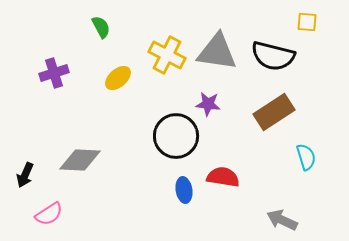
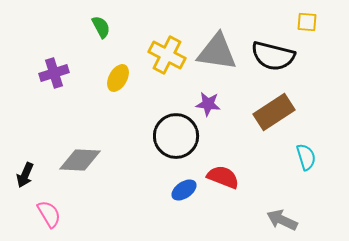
yellow ellipse: rotated 20 degrees counterclockwise
red semicircle: rotated 12 degrees clockwise
blue ellipse: rotated 65 degrees clockwise
pink semicircle: rotated 88 degrees counterclockwise
